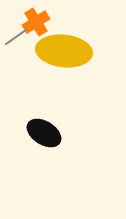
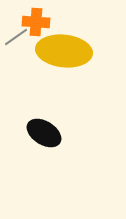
orange cross: rotated 36 degrees clockwise
